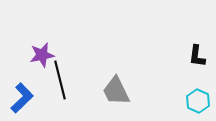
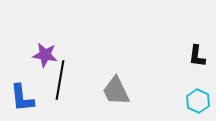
purple star: moved 3 px right; rotated 20 degrees clockwise
black line: rotated 24 degrees clockwise
blue L-shape: rotated 128 degrees clockwise
